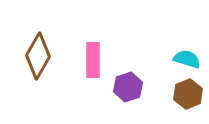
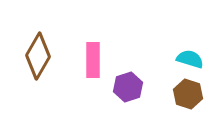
cyan semicircle: moved 3 px right
brown hexagon: rotated 20 degrees counterclockwise
